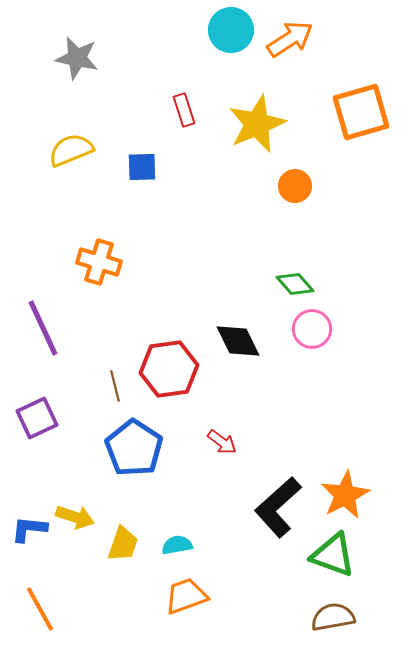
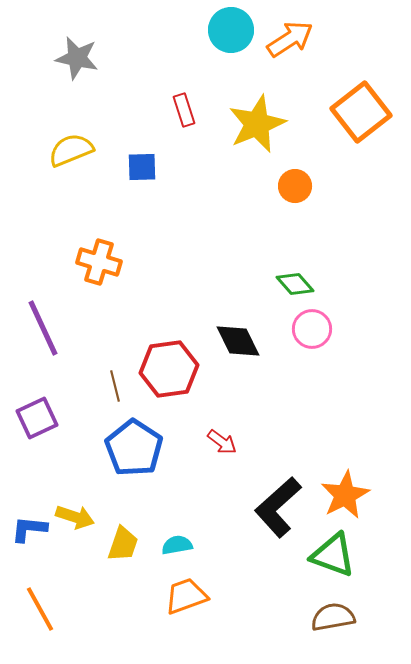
orange square: rotated 22 degrees counterclockwise
